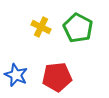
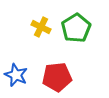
green pentagon: moved 2 px left; rotated 12 degrees clockwise
